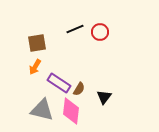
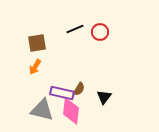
purple rectangle: moved 3 px right, 10 px down; rotated 20 degrees counterclockwise
